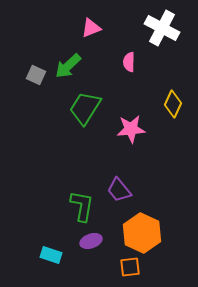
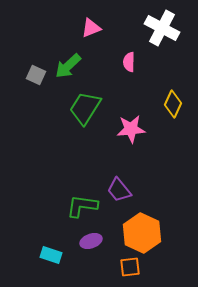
green L-shape: rotated 92 degrees counterclockwise
